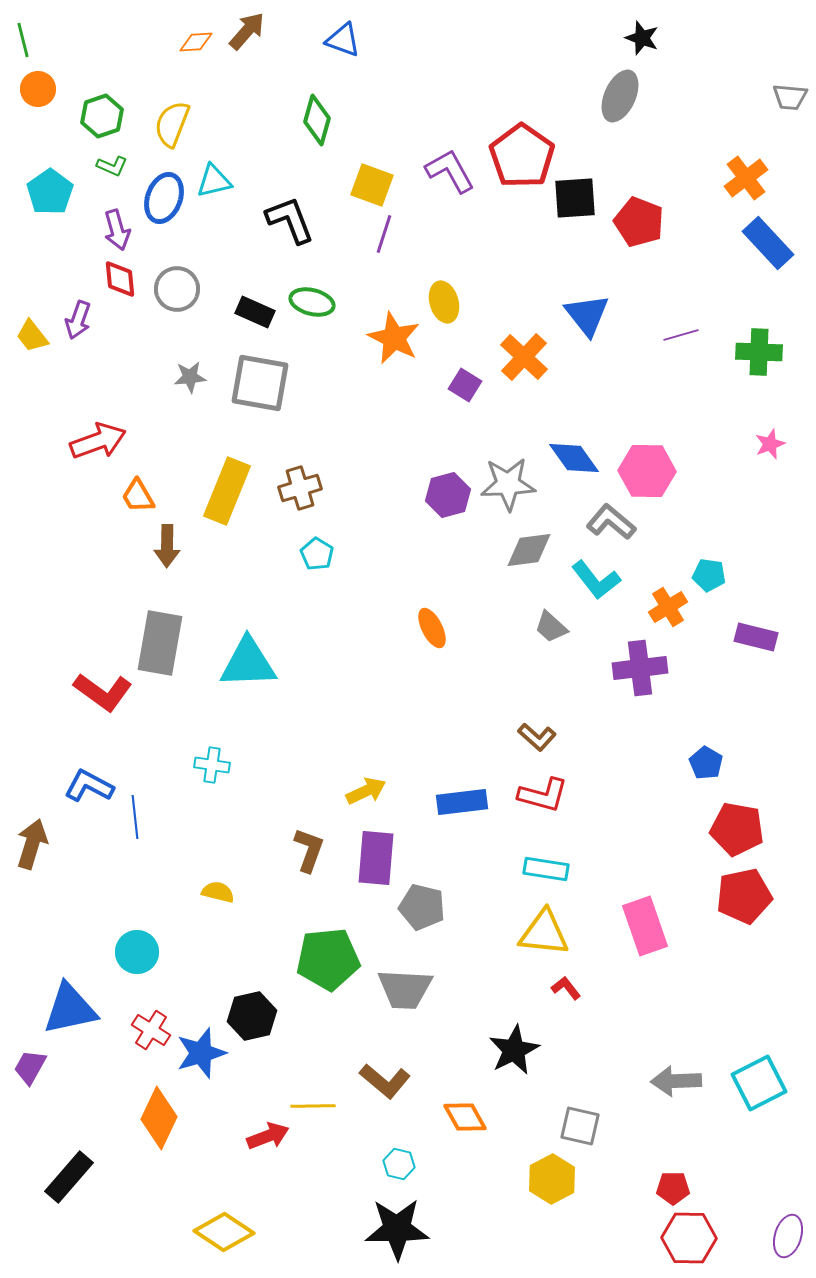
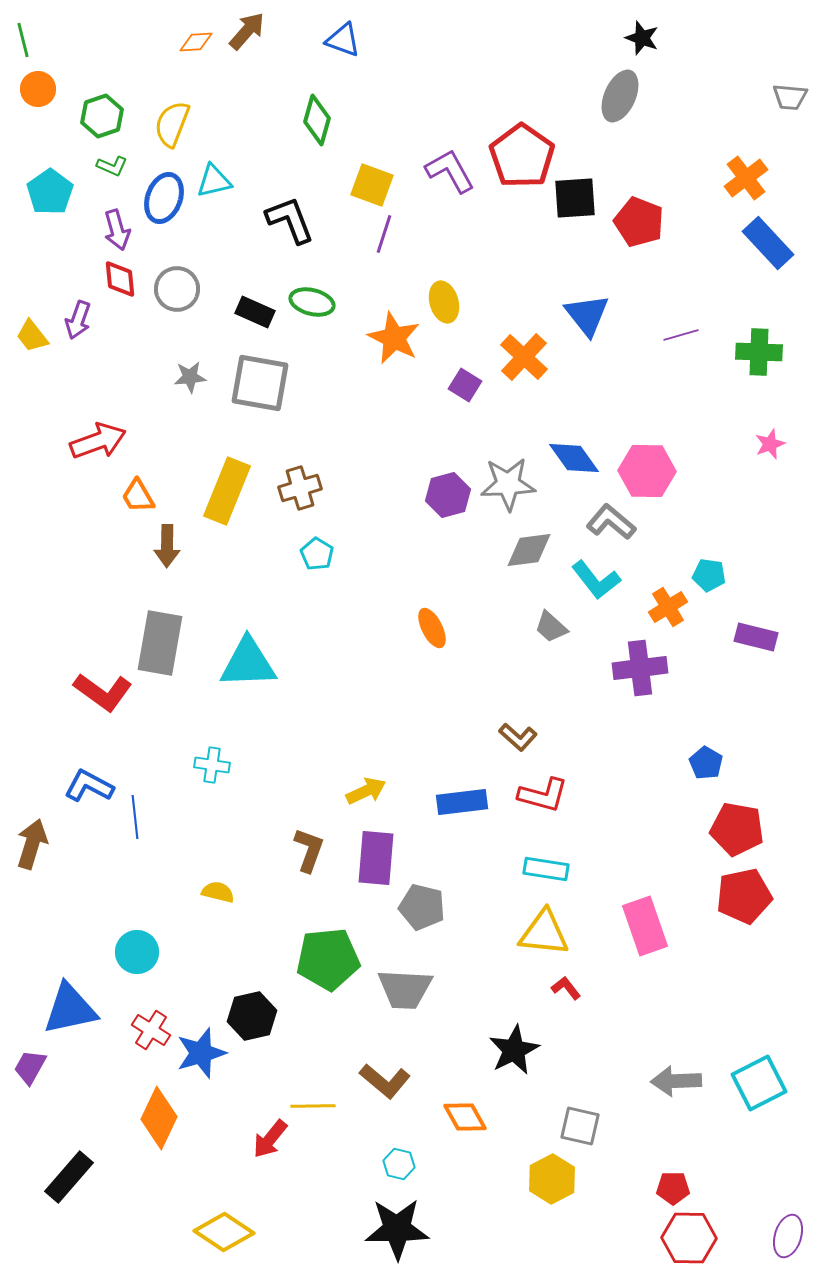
brown L-shape at (537, 737): moved 19 px left
red arrow at (268, 1136): moved 2 px right, 3 px down; rotated 150 degrees clockwise
